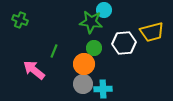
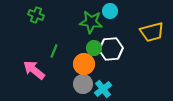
cyan circle: moved 6 px right, 1 px down
green cross: moved 16 px right, 5 px up
white hexagon: moved 13 px left, 6 px down
cyan cross: rotated 36 degrees counterclockwise
